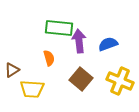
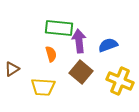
blue semicircle: moved 1 px down
orange semicircle: moved 2 px right, 4 px up
brown triangle: moved 1 px up
brown square: moved 7 px up
yellow trapezoid: moved 11 px right, 2 px up
